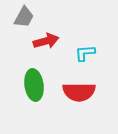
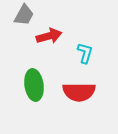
gray trapezoid: moved 2 px up
red arrow: moved 3 px right, 5 px up
cyan L-shape: rotated 110 degrees clockwise
